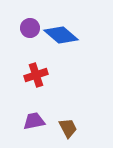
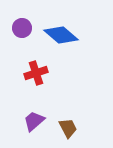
purple circle: moved 8 px left
red cross: moved 2 px up
purple trapezoid: rotated 30 degrees counterclockwise
